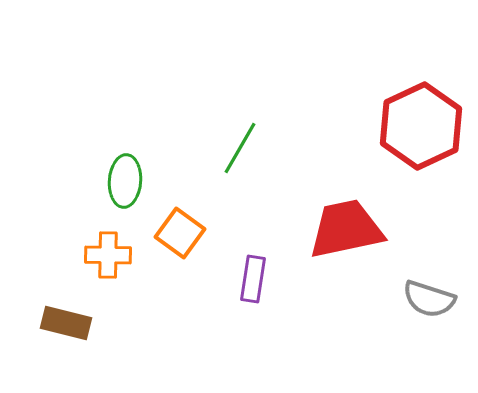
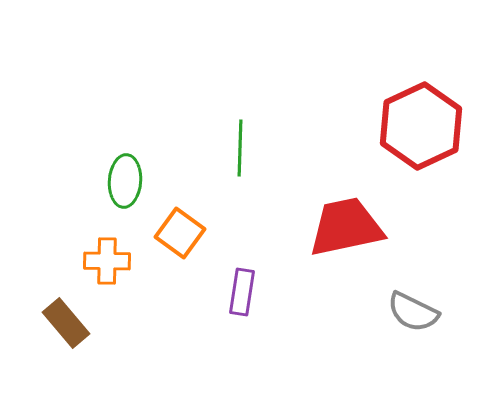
green line: rotated 28 degrees counterclockwise
red trapezoid: moved 2 px up
orange cross: moved 1 px left, 6 px down
purple rectangle: moved 11 px left, 13 px down
gray semicircle: moved 16 px left, 13 px down; rotated 8 degrees clockwise
brown rectangle: rotated 36 degrees clockwise
